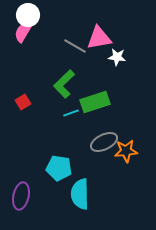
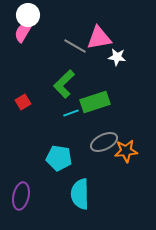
cyan pentagon: moved 10 px up
